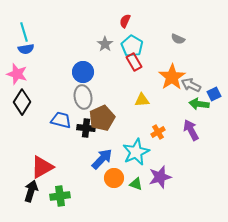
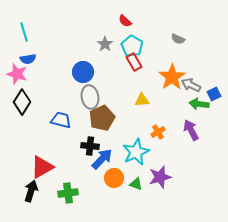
red semicircle: rotated 72 degrees counterclockwise
blue semicircle: moved 2 px right, 10 px down
gray ellipse: moved 7 px right
black cross: moved 4 px right, 18 px down
green cross: moved 8 px right, 3 px up
